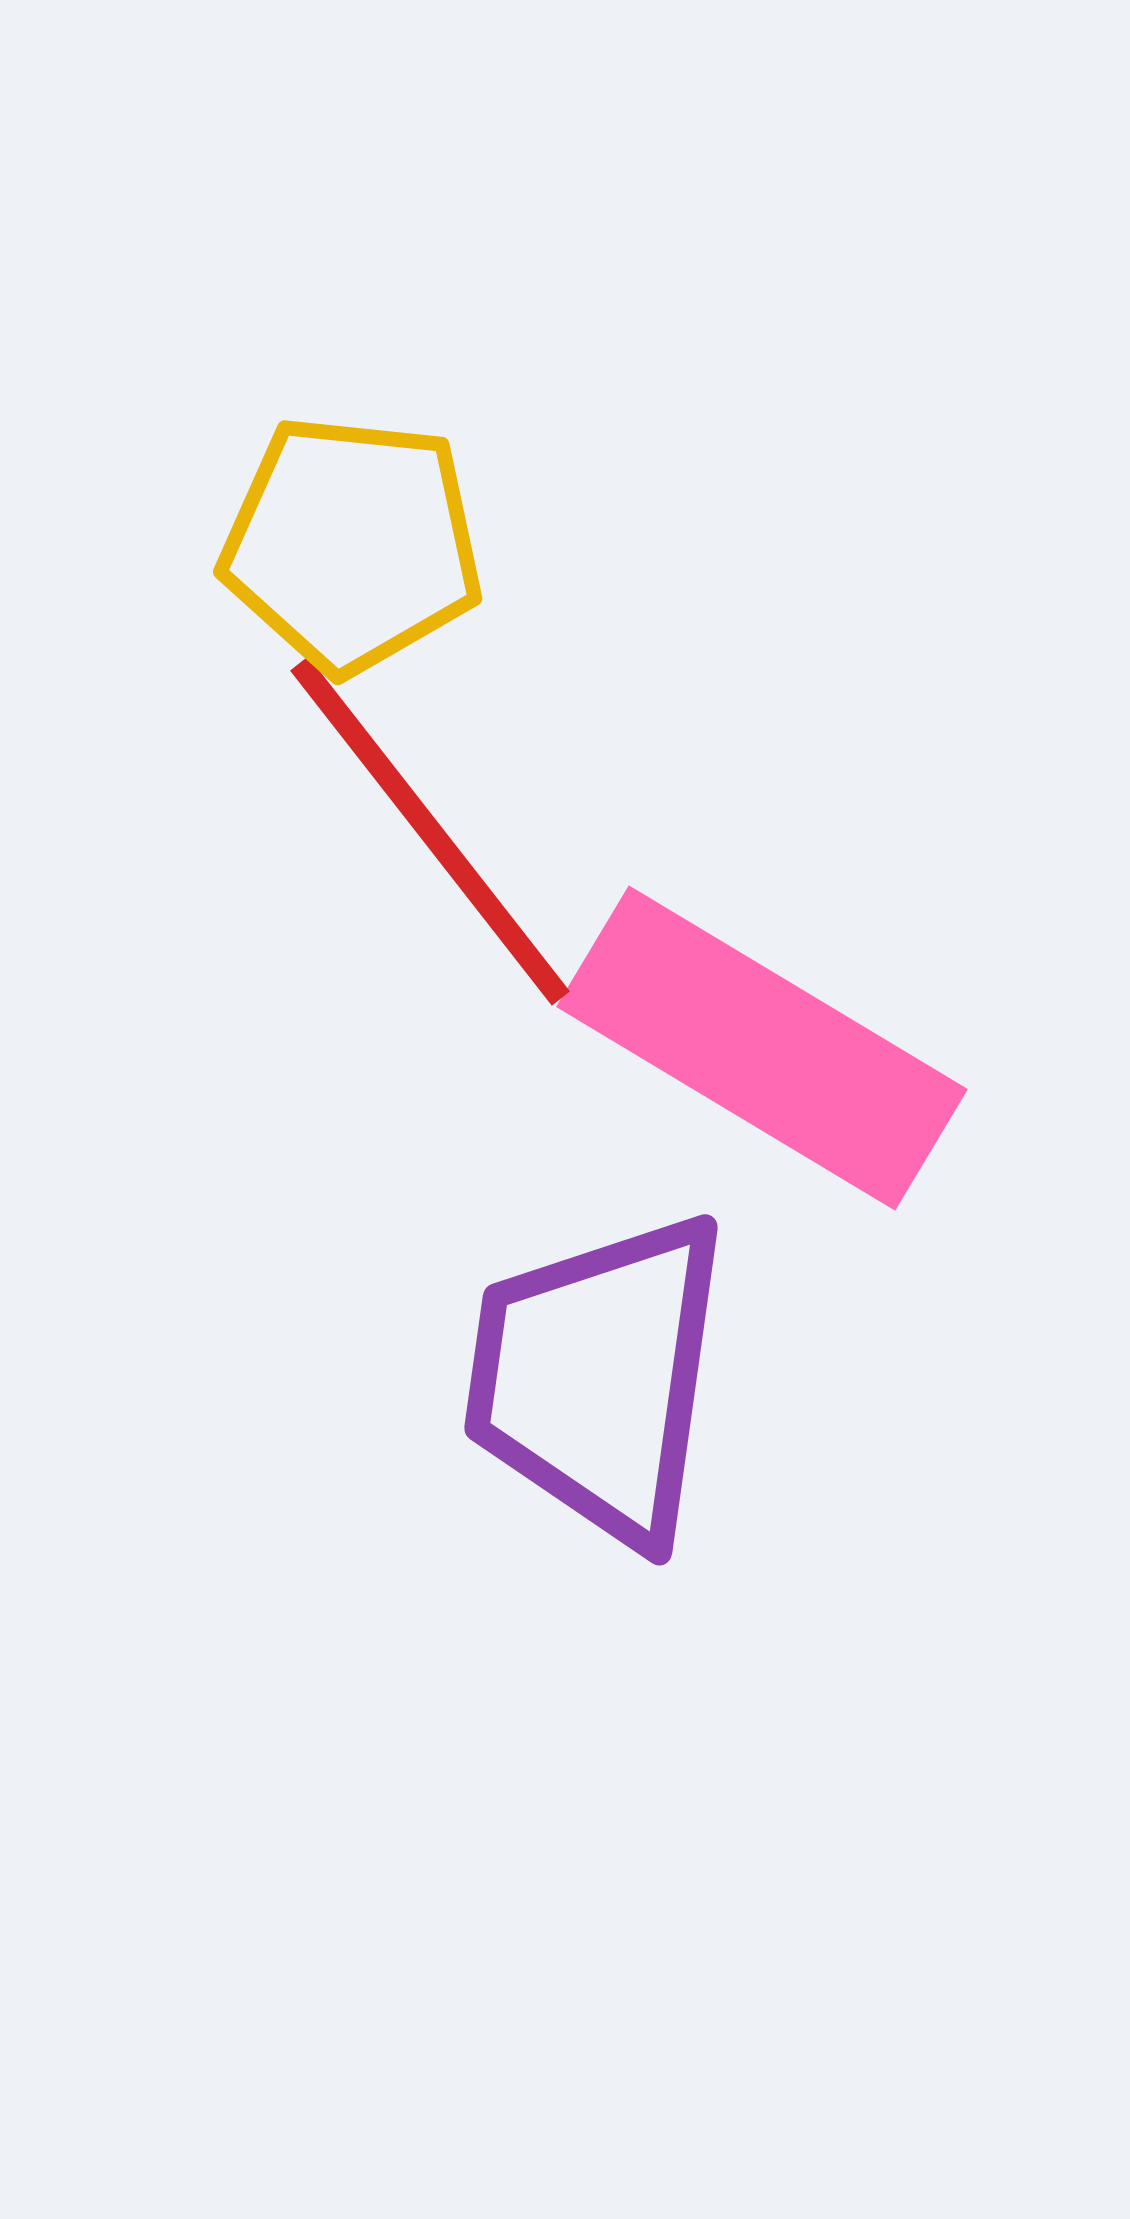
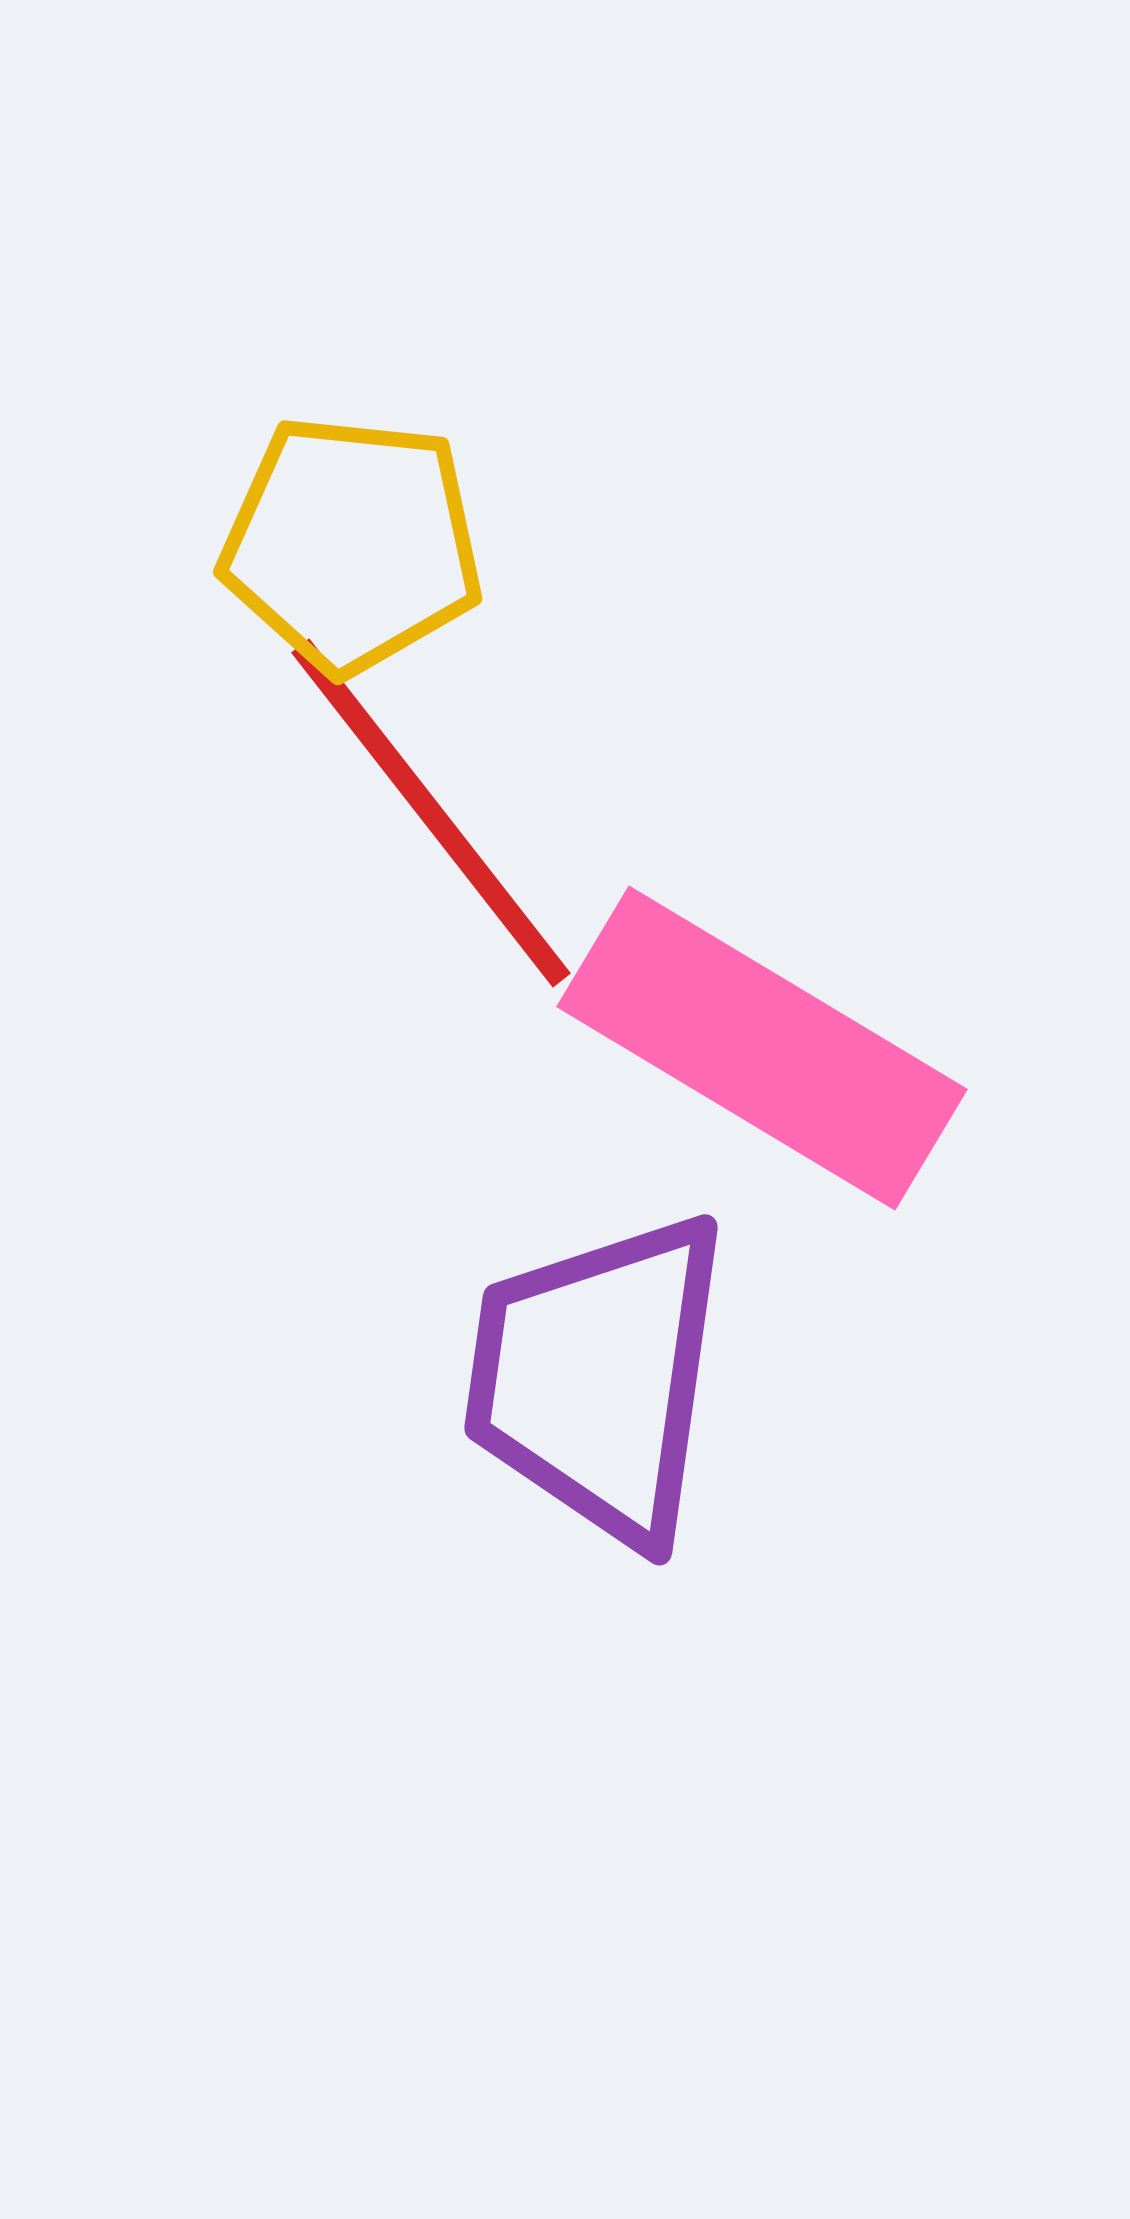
red line: moved 1 px right, 18 px up
